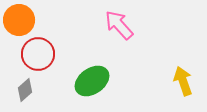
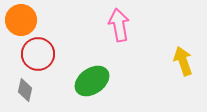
orange circle: moved 2 px right
pink arrow: rotated 32 degrees clockwise
yellow arrow: moved 20 px up
gray diamond: rotated 35 degrees counterclockwise
